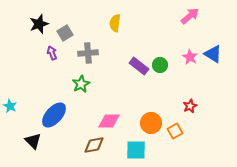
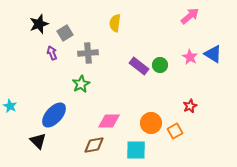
black triangle: moved 5 px right
